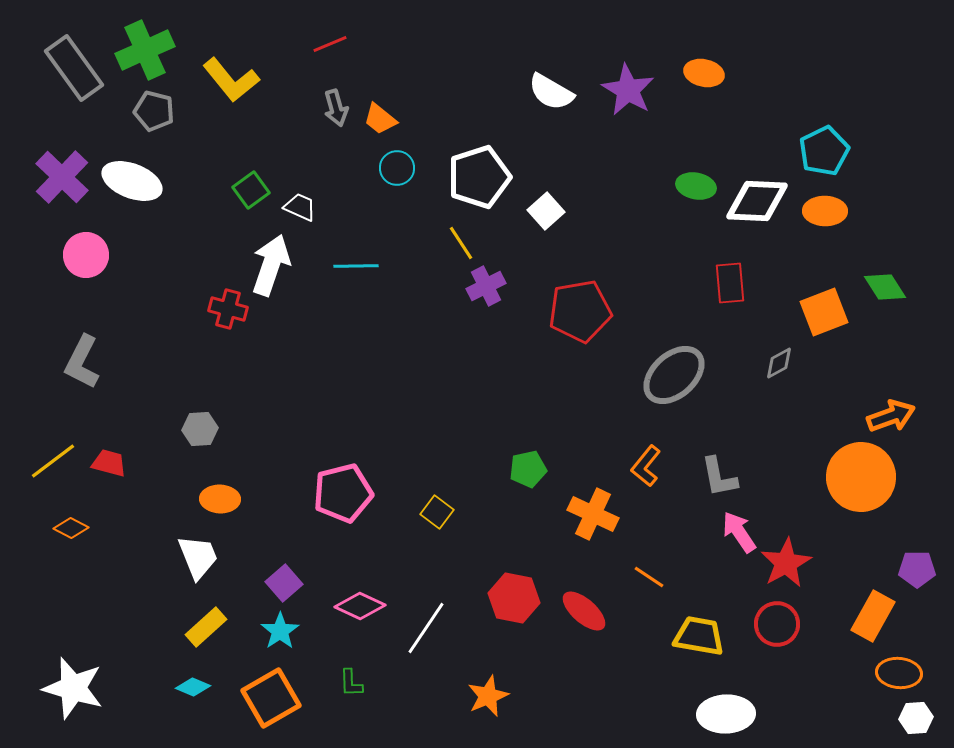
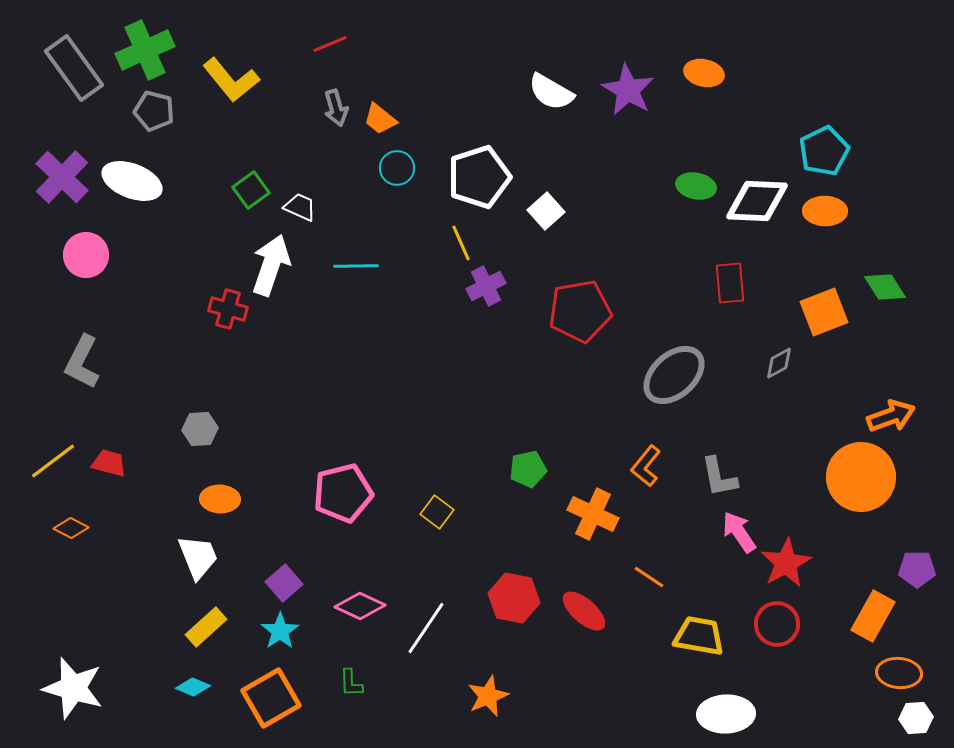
yellow line at (461, 243): rotated 9 degrees clockwise
